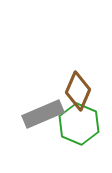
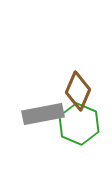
gray rectangle: rotated 12 degrees clockwise
